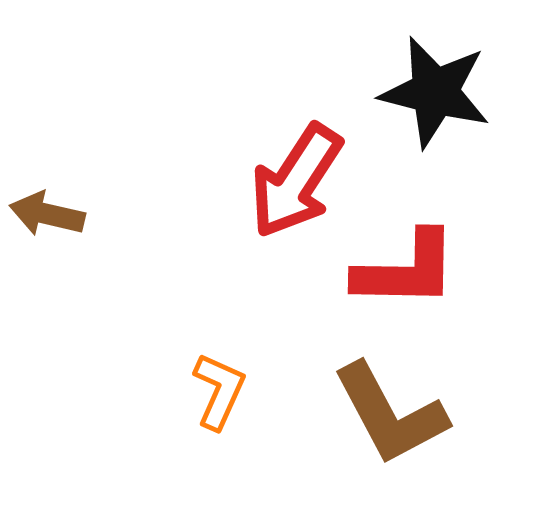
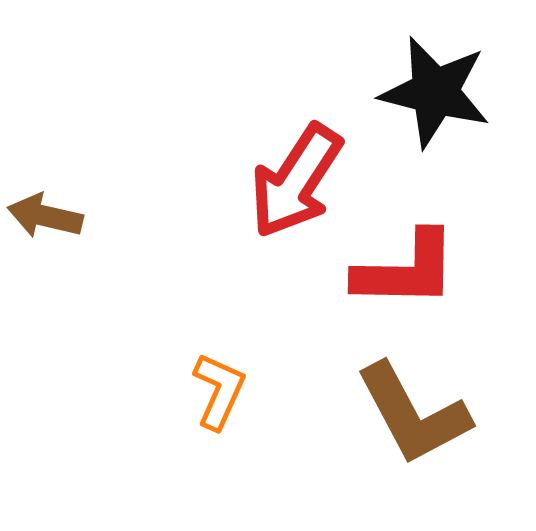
brown arrow: moved 2 px left, 2 px down
brown L-shape: moved 23 px right
